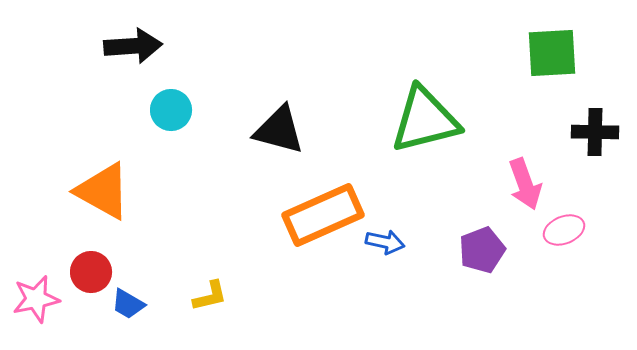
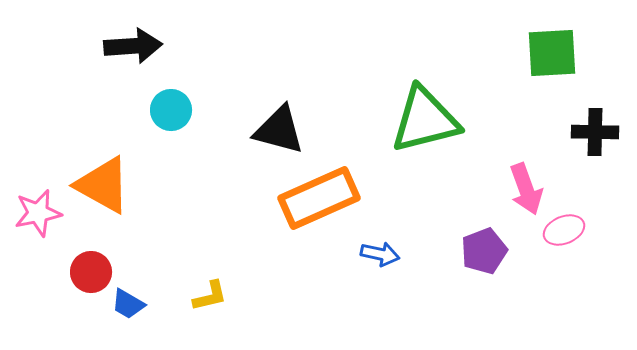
pink arrow: moved 1 px right, 5 px down
orange triangle: moved 6 px up
orange rectangle: moved 4 px left, 17 px up
blue arrow: moved 5 px left, 12 px down
purple pentagon: moved 2 px right, 1 px down
pink star: moved 2 px right, 86 px up
